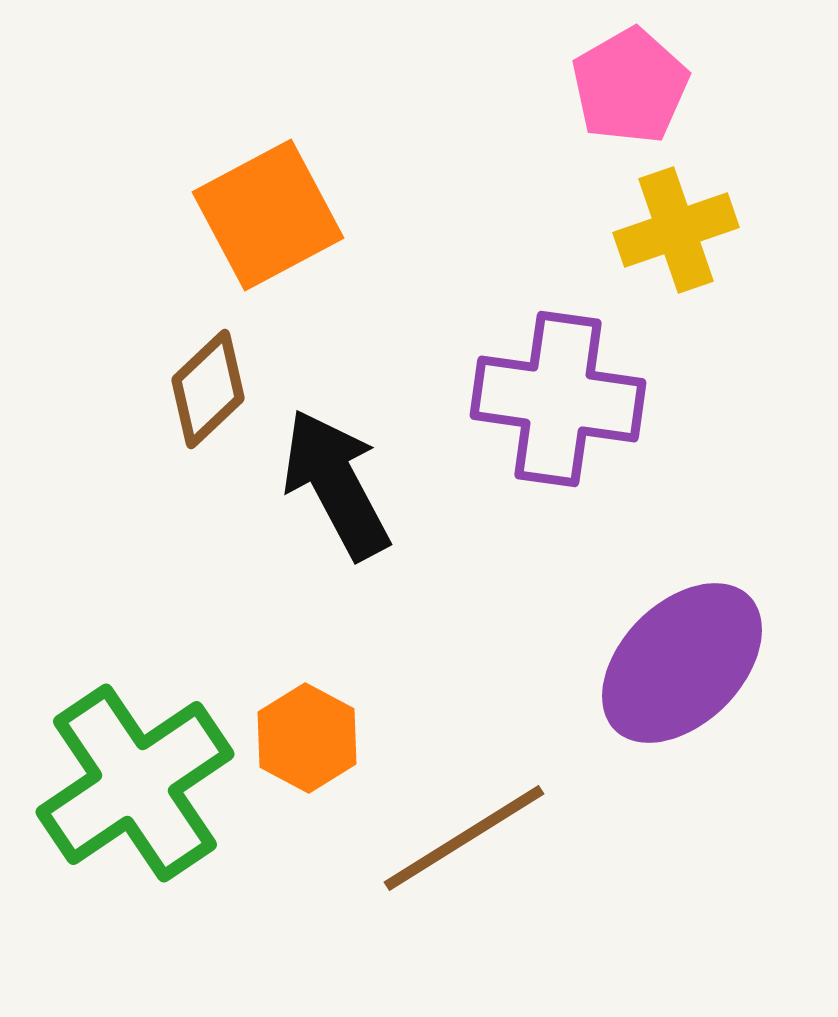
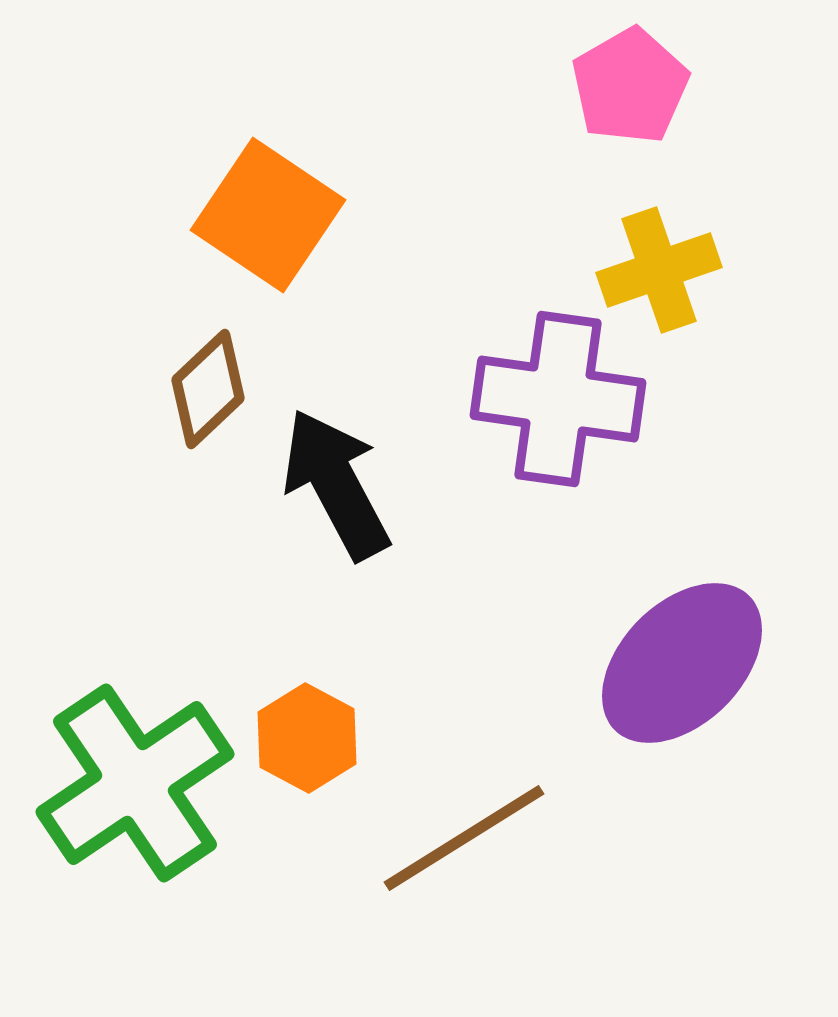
orange square: rotated 28 degrees counterclockwise
yellow cross: moved 17 px left, 40 px down
